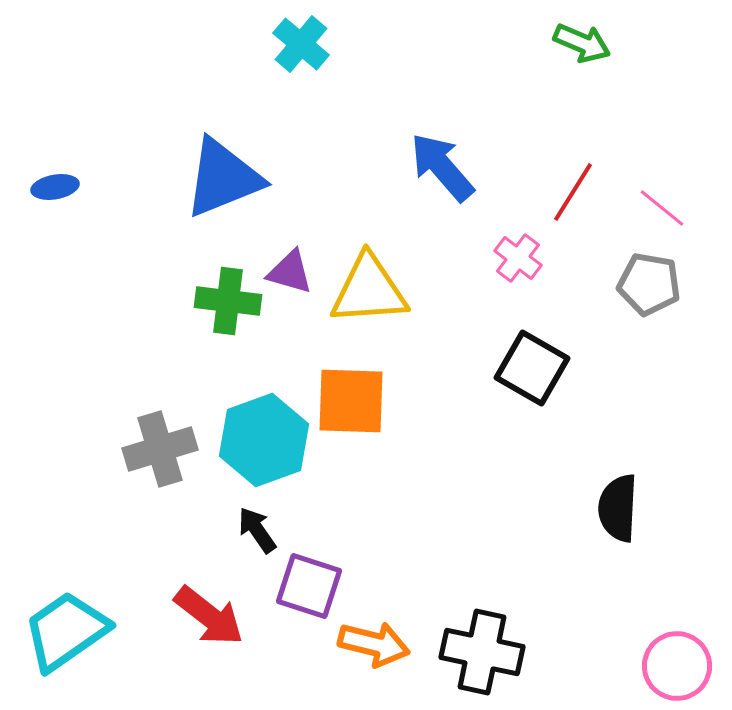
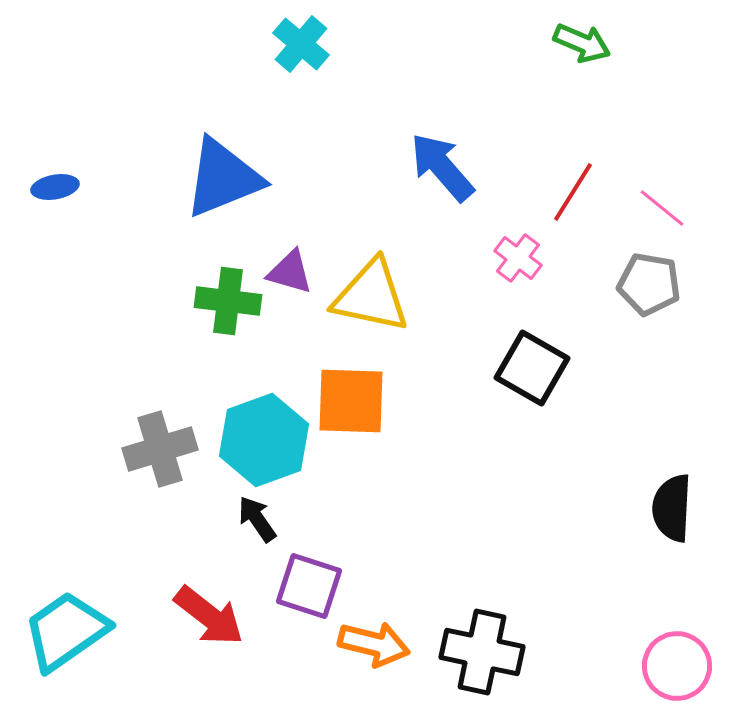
yellow triangle: moved 2 px right, 6 px down; rotated 16 degrees clockwise
black semicircle: moved 54 px right
black arrow: moved 11 px up
